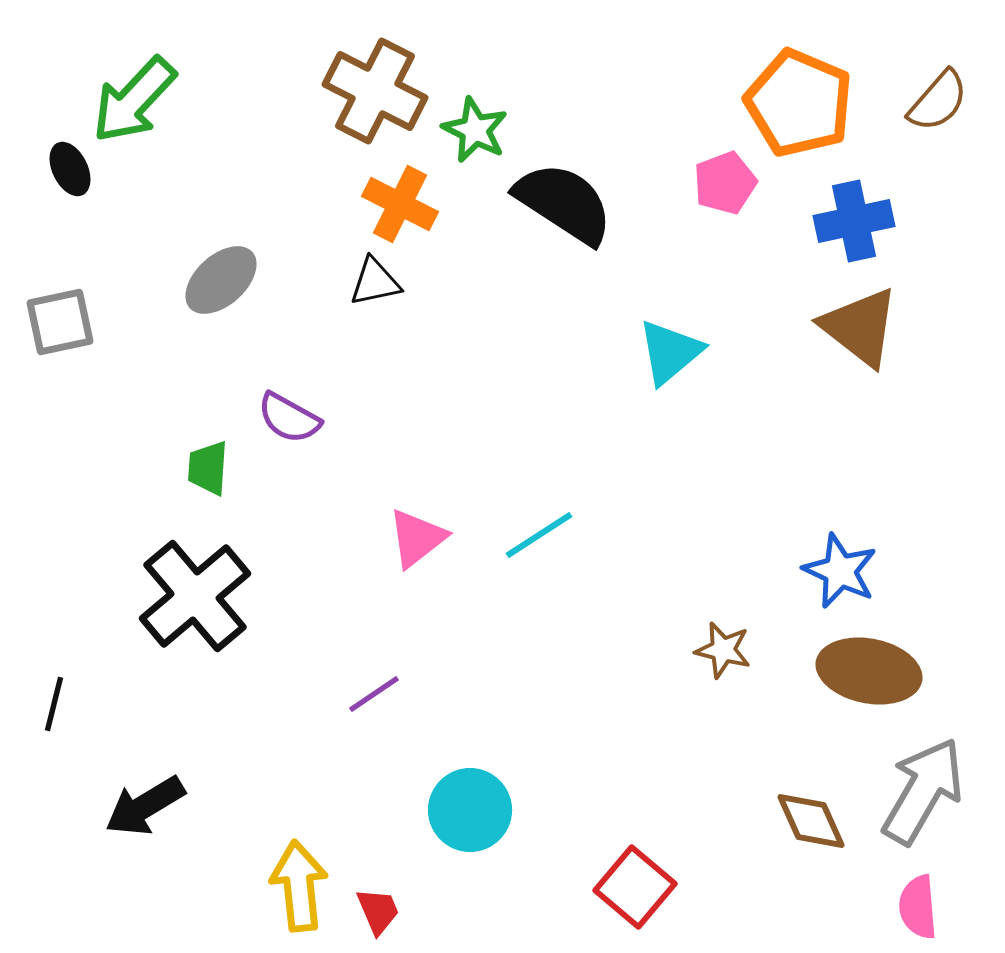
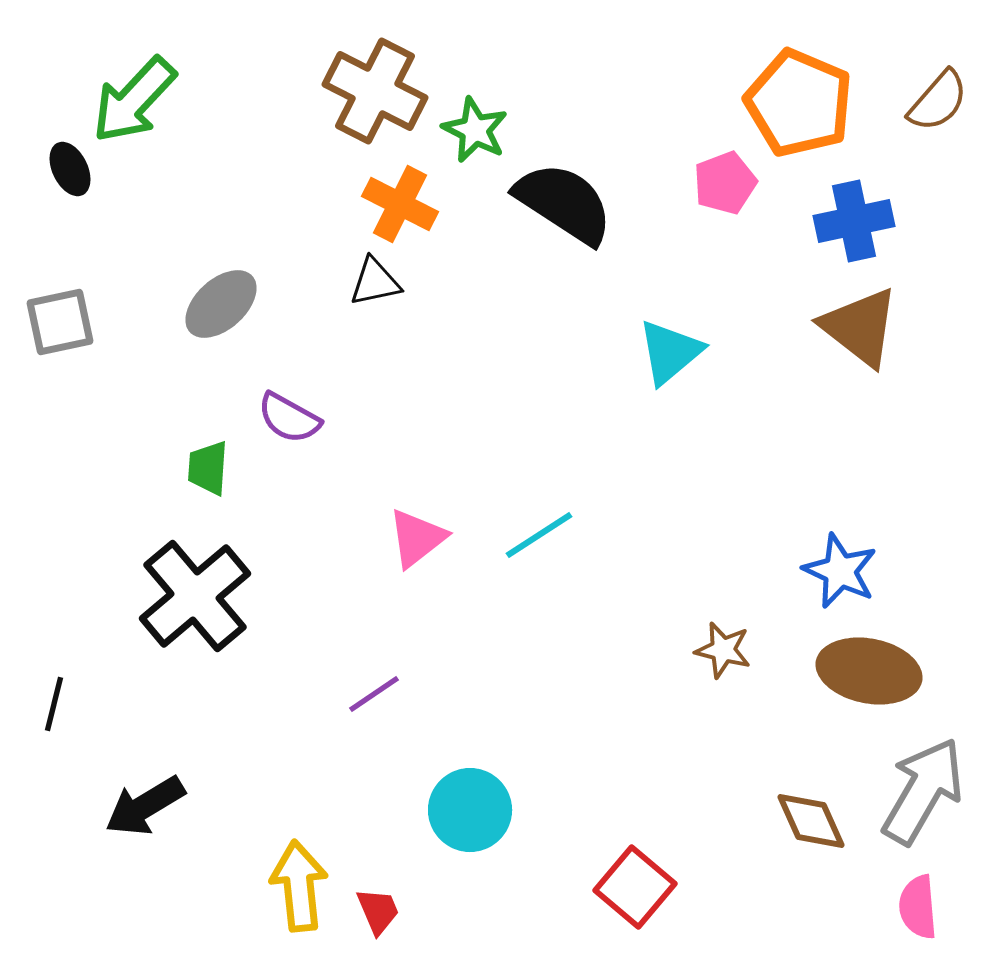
gray ellipse: moved 24 px down
